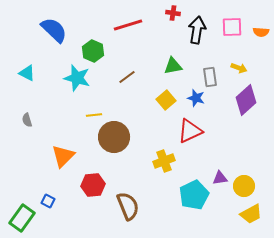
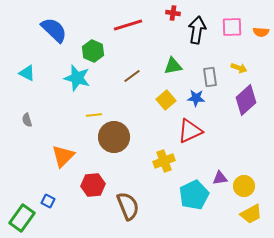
brown line: moved 5 px right, 1 px up
blue star: rotated 12 degrees counterclockwise
